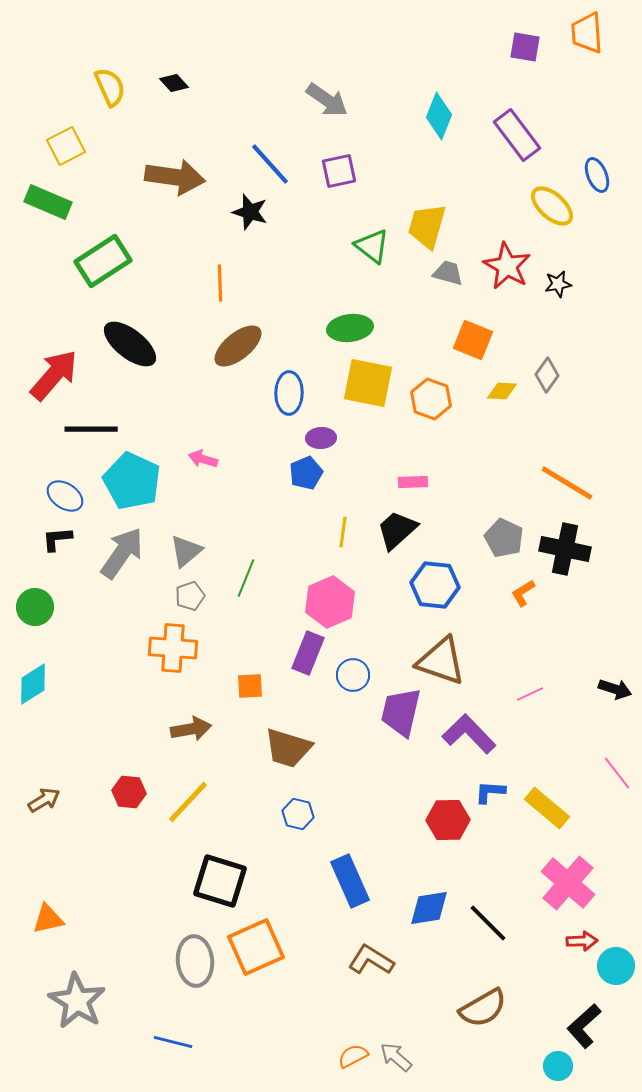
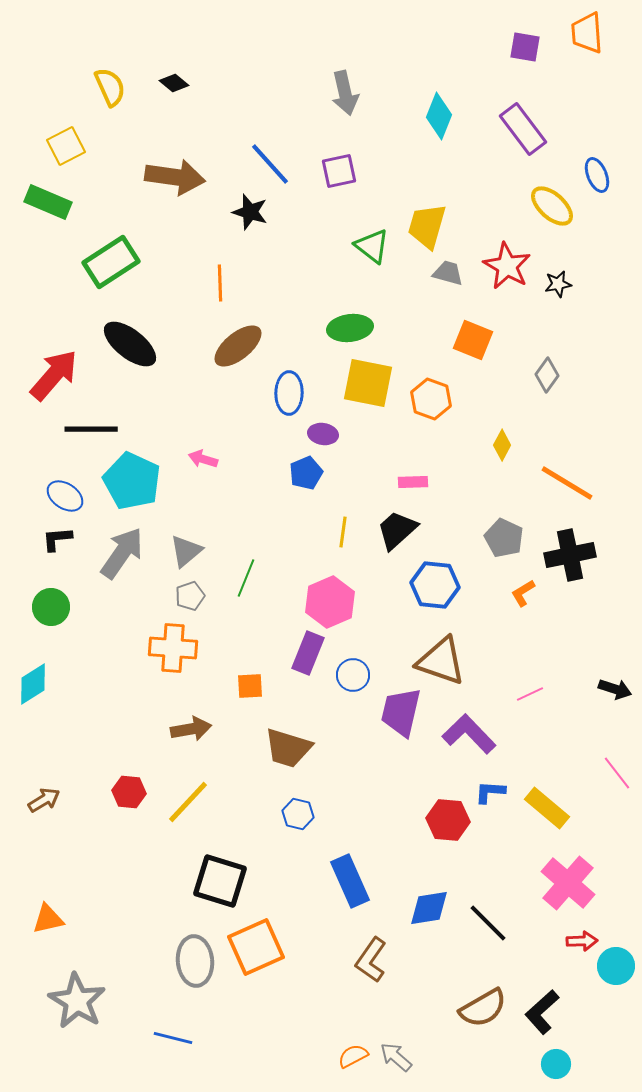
black diamond at (174, 83): rotated 8 degrees counterclockwise
gray arrow at (327, 100): moved 18 px right, 7 px up; rotated 42 degrees clockwise
purple rectangle at (517, 135): moved 6 px right, 6 px up
green rectangle at (103, 261): moved 8 px right, 1 px down
yellow diamond at (502, 391): moved 54 px down; rotated 64 degrees counterclockwise
purple ellipse at (321, 438): moved 2 px right, 4 px up; rotated 12 degrees clockwise
black cross at (565, 549): moved 5 px right, 6 px down; rotated 24 degrees counterclockwise
green circle at (35, 607): moved 16 px right
red hexagon at (448, 820): rotated 6 degrees clockwise
brown L-shape at (371, 960): rotated 87 degrees counterclockwise
black L-shape at (584, 1026): moved 42 px left, 14 px up
blue line at (173, 1042): moved 4 px up
cyan circle at (558, 1066): moved 2 px left, 2 px up
